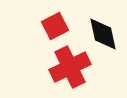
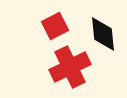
black diamond: rotated 6 degrees clockwise
